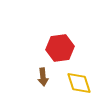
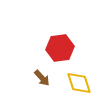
brown arrow: moved 1 px left, 1 px down; rotated 36 degrees counterclockwise
